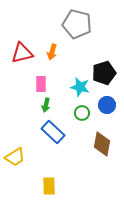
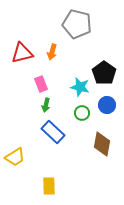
black pentagon: rotated 20 degrees counterclockwise
pink rectangle: rotated 21 degrees counterclockwise
